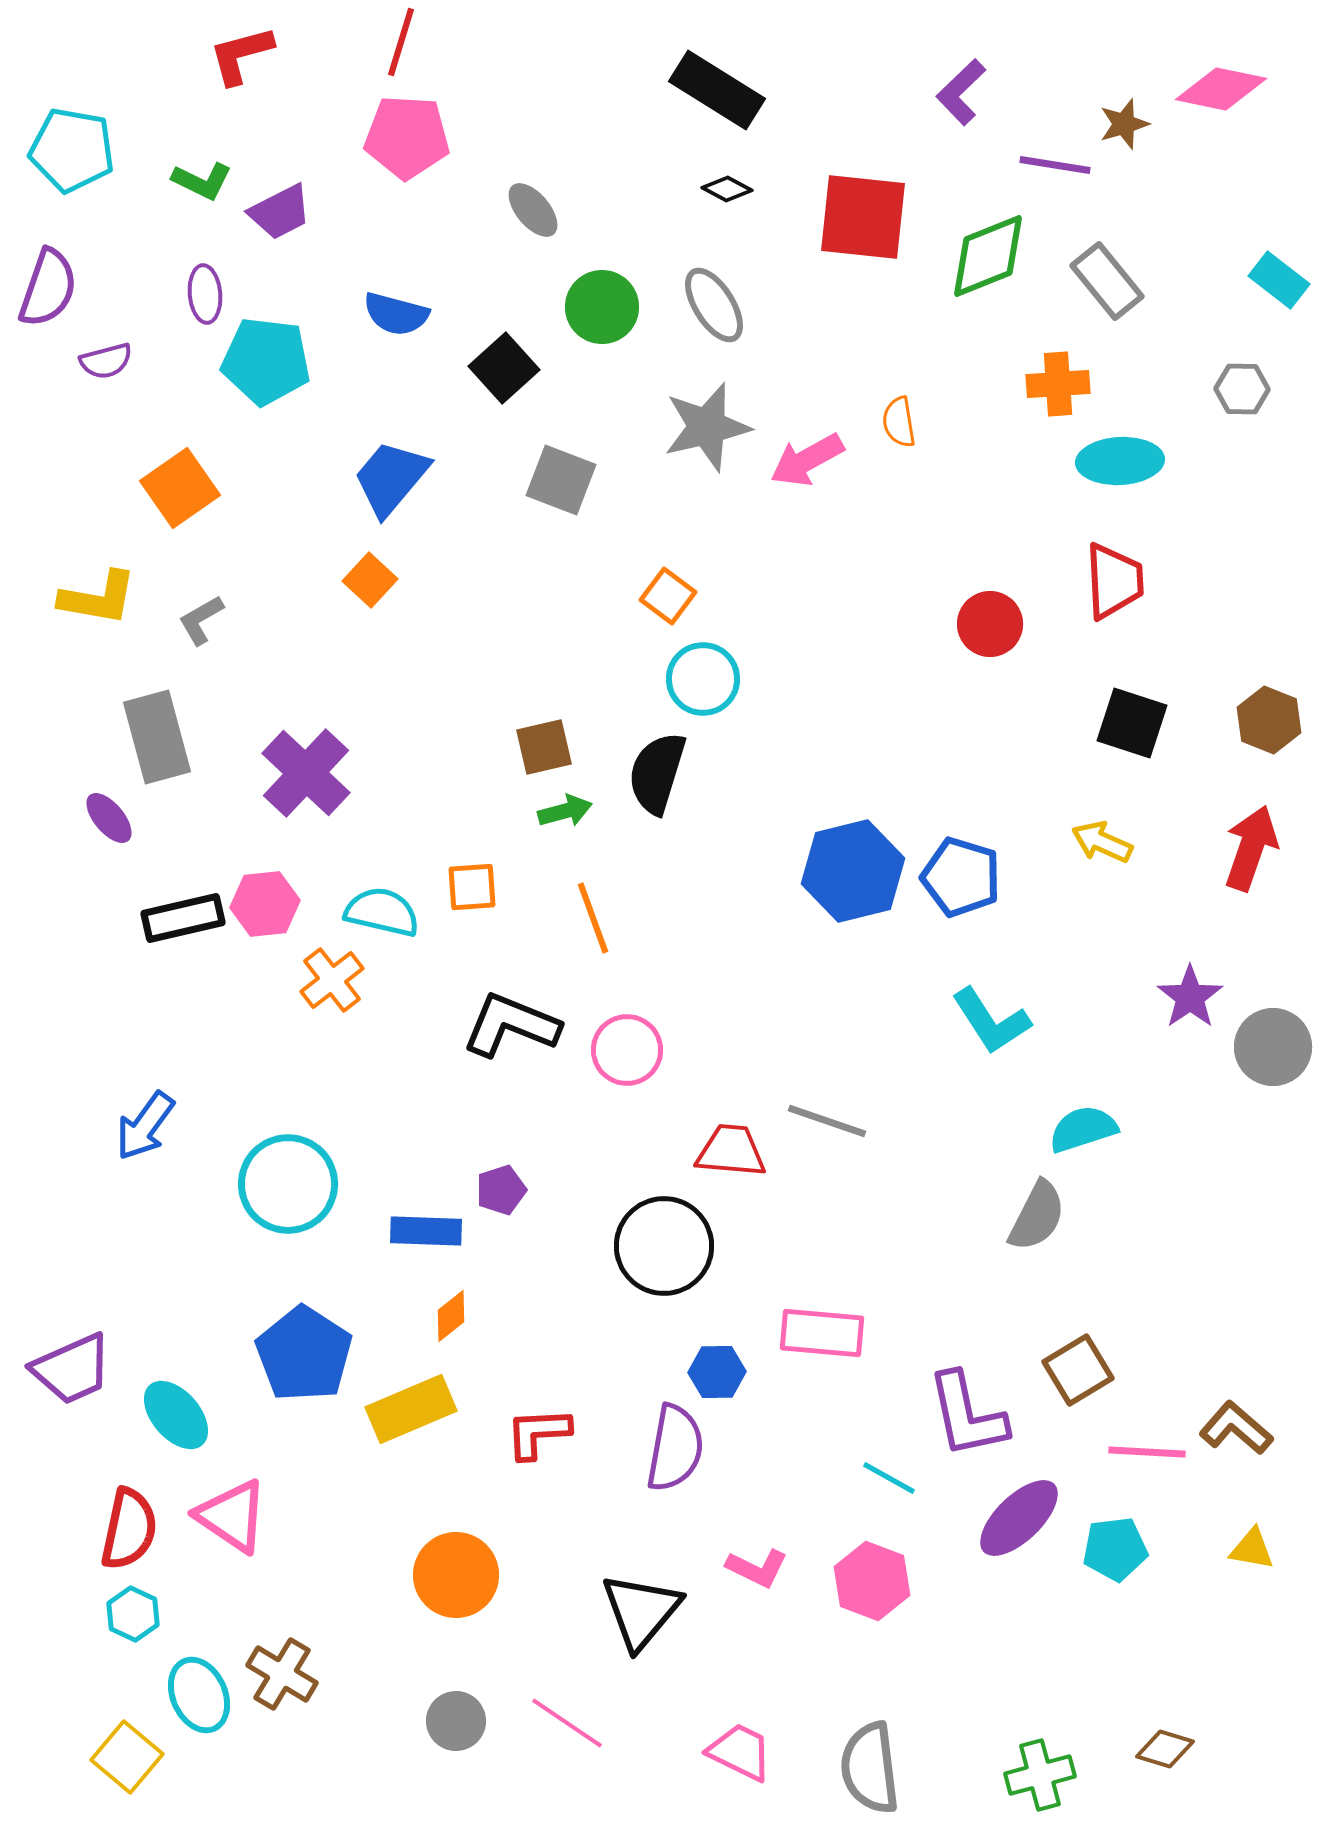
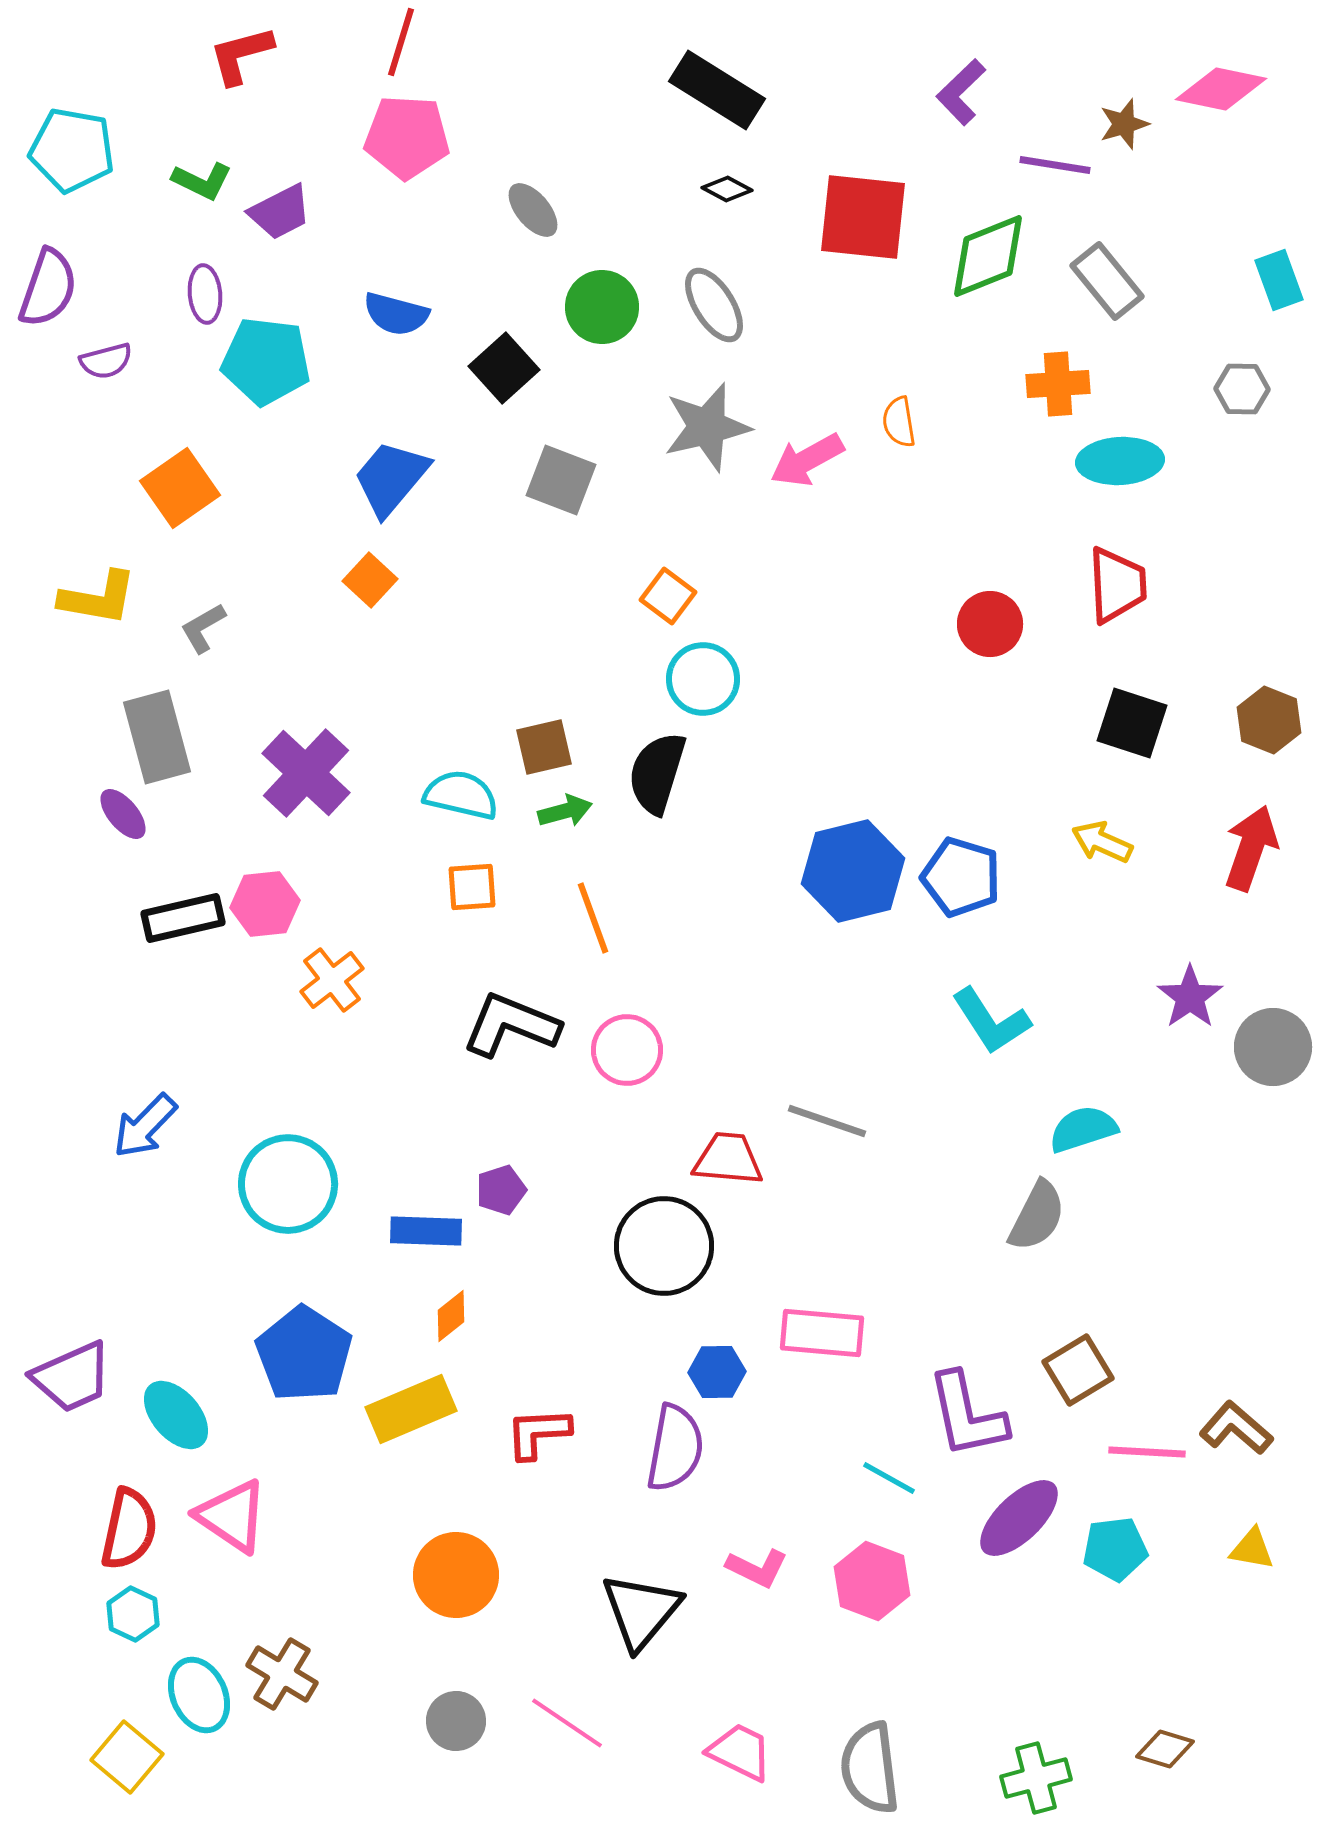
cyan rectangle at (1279, 280): rotated 32 degrees clockwise
red trapezoid at (1114, 581): moved 3 px right, 4 px down
gray L-shape at (201, 620): moved 2 px right, 8 px down
purple ellipse at (109, 818): moved 14 px right, 4 px up
cyan semicircle at (382, 912): moved 79 px right, 117 px up
blue arrow at (145, 1126): rotated 8 degrees clockwise
red trapezoid at (731, 1151): moved 3 px left, 8 px down
purple trapezoid at (72, 1369): moved 8 px down
green cross at (1040, 1775): moved 4 px left, 3 px down
